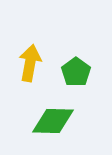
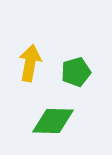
green pentagon: rotated 20 degrees clockwise
